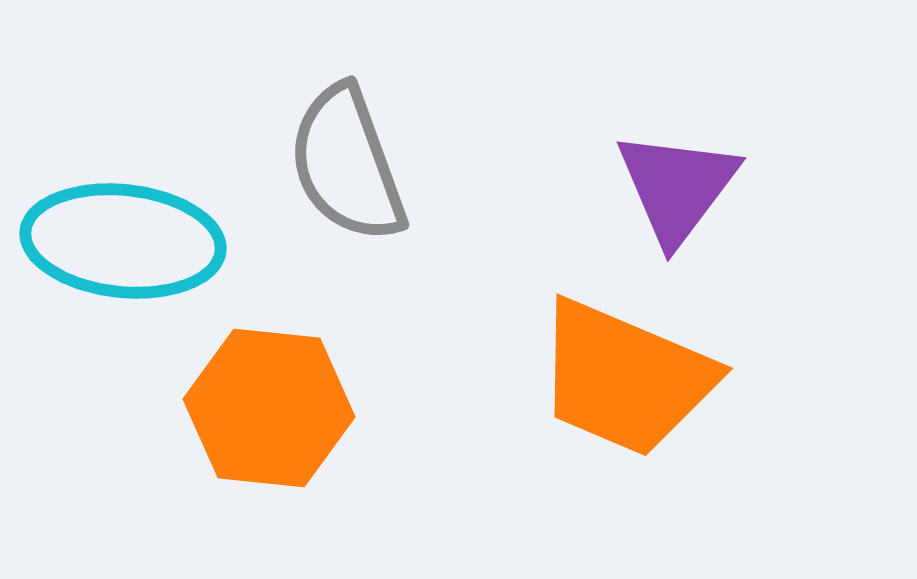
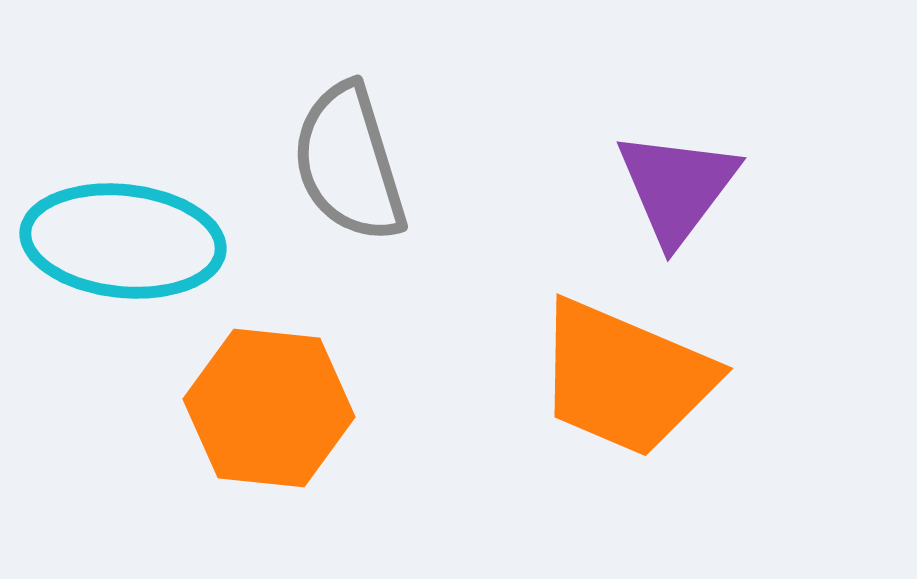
gray semicircle: moved 2 px right, 1 px up; rotated 3 degrees clockwise
